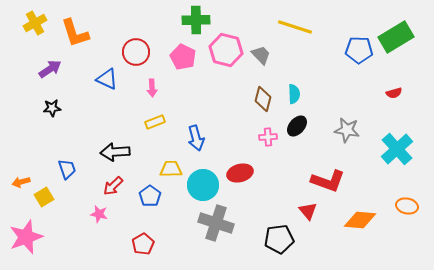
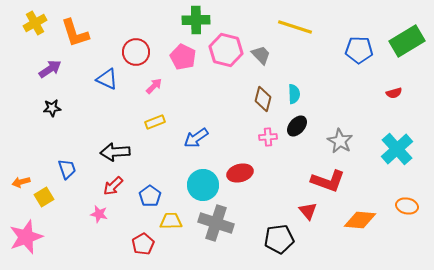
green rectangle at (396, 37): moved 11 px right, 4 px down
pink arrow at (152, 88): moved 2 px right, 2 px up; rotated 132 degrees counterclockwise
gray star at (347, 130): moved 7 px left, 11 px down; rotated 20 degrees clockwise
blue arrow at (196, 138): rotated 70 degrees clockwise
yellow trapezoid at (171, 169): moved 52 px down
